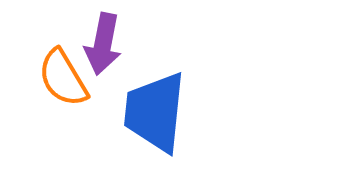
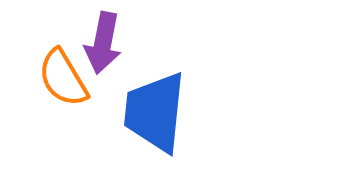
purple arrow: moved 1 px up
